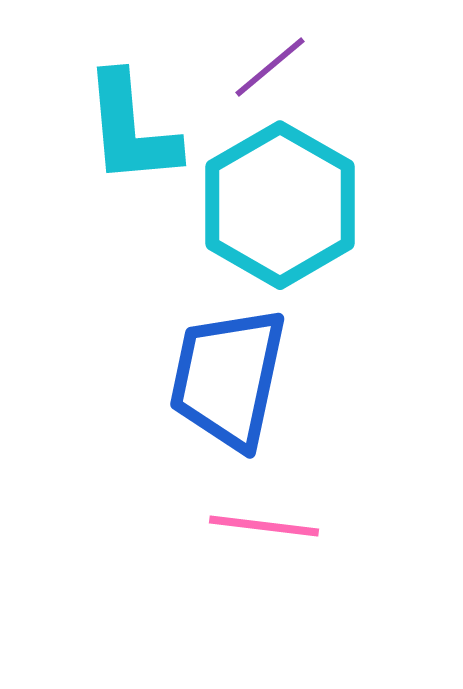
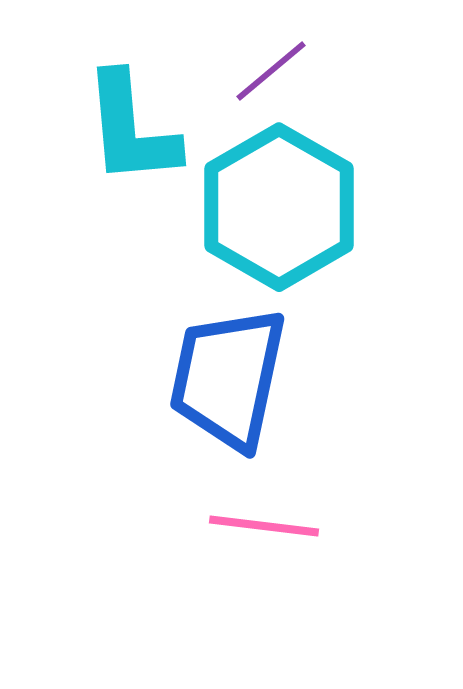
purple line: moved 1 px right, 4 px down
cyan hexagon: moved 1 px left, 2 px down
